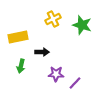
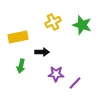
yellow cross: moved 3 px down
